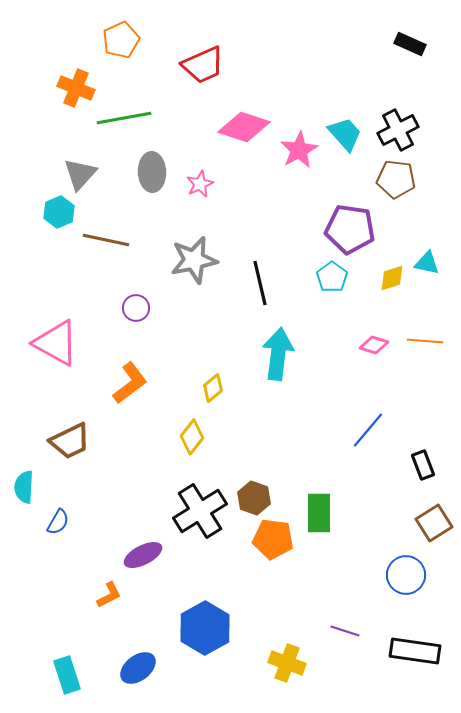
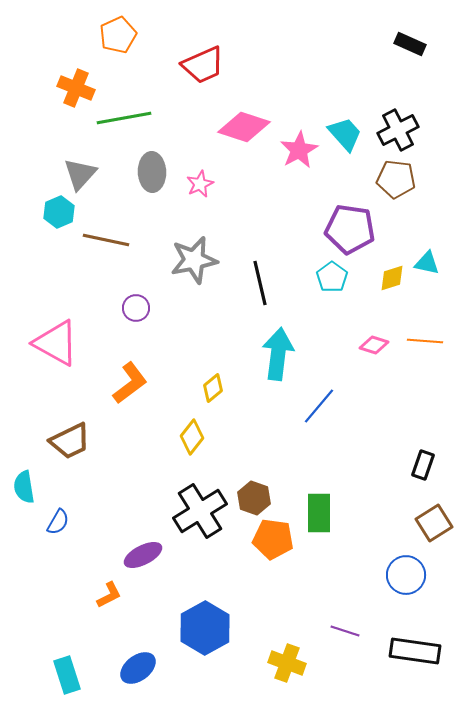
orange pentagon at (121, 40): moved 3 px left, 5 px up
blue line at (368, 430): moved 49 px left, 24 px up
black rectangle at (423, 465): rotated 40 degrees clockwise
cyan semicircle at (24, 487): rotated 12 degrees counterclockwise
